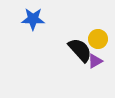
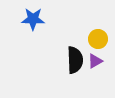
black semicircle: moved 5 px left, 10 px down; rotated 40 degrees clockwise
